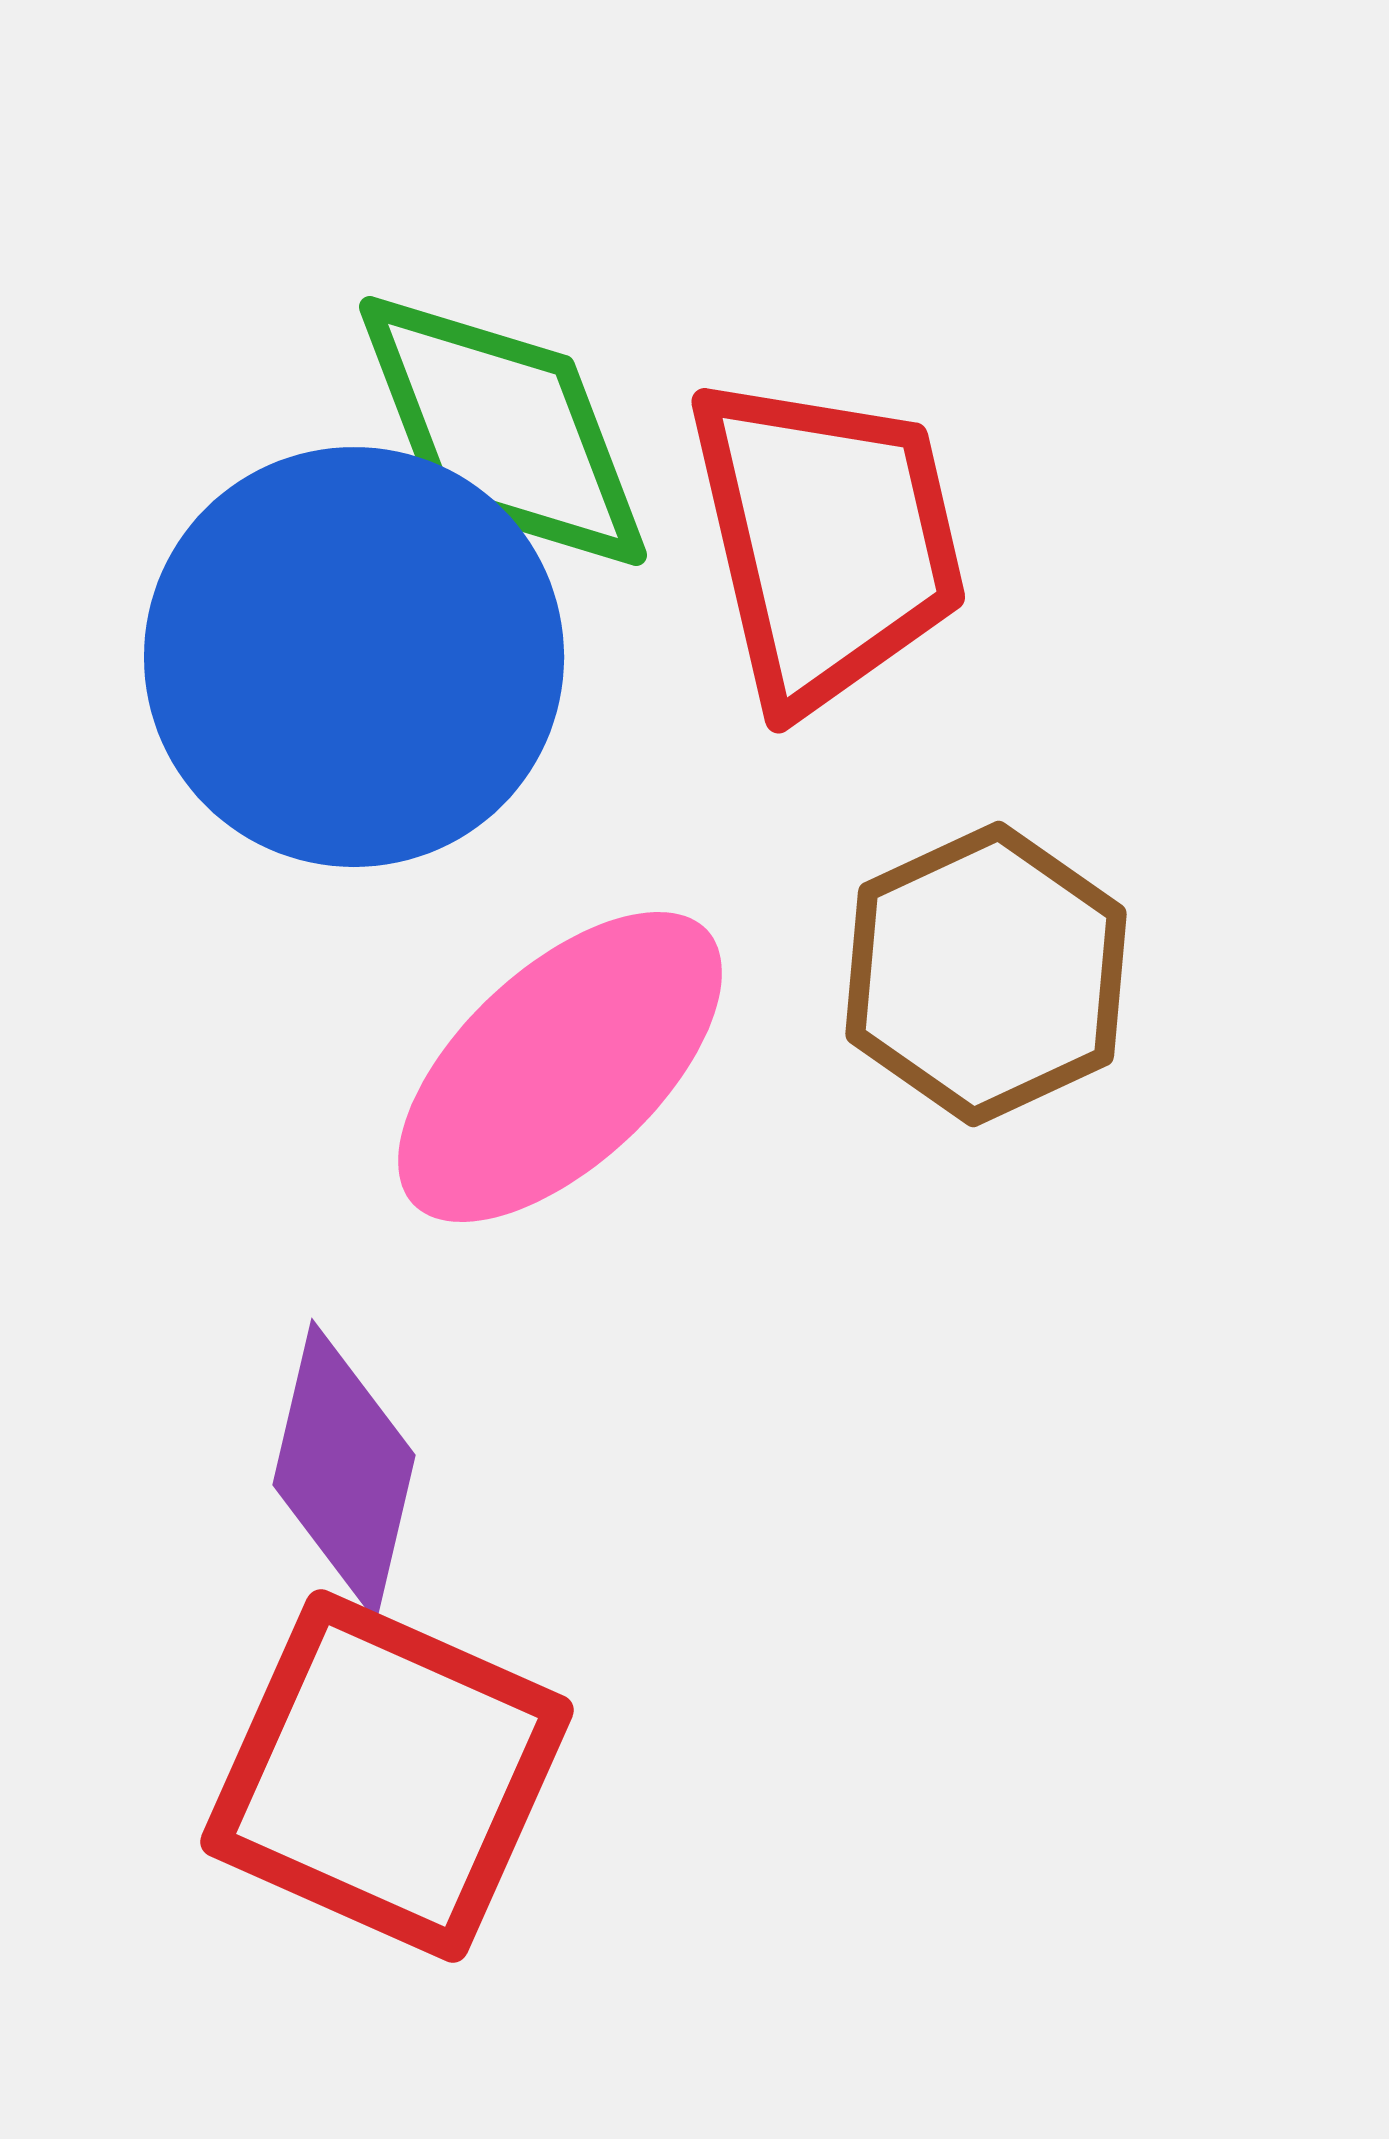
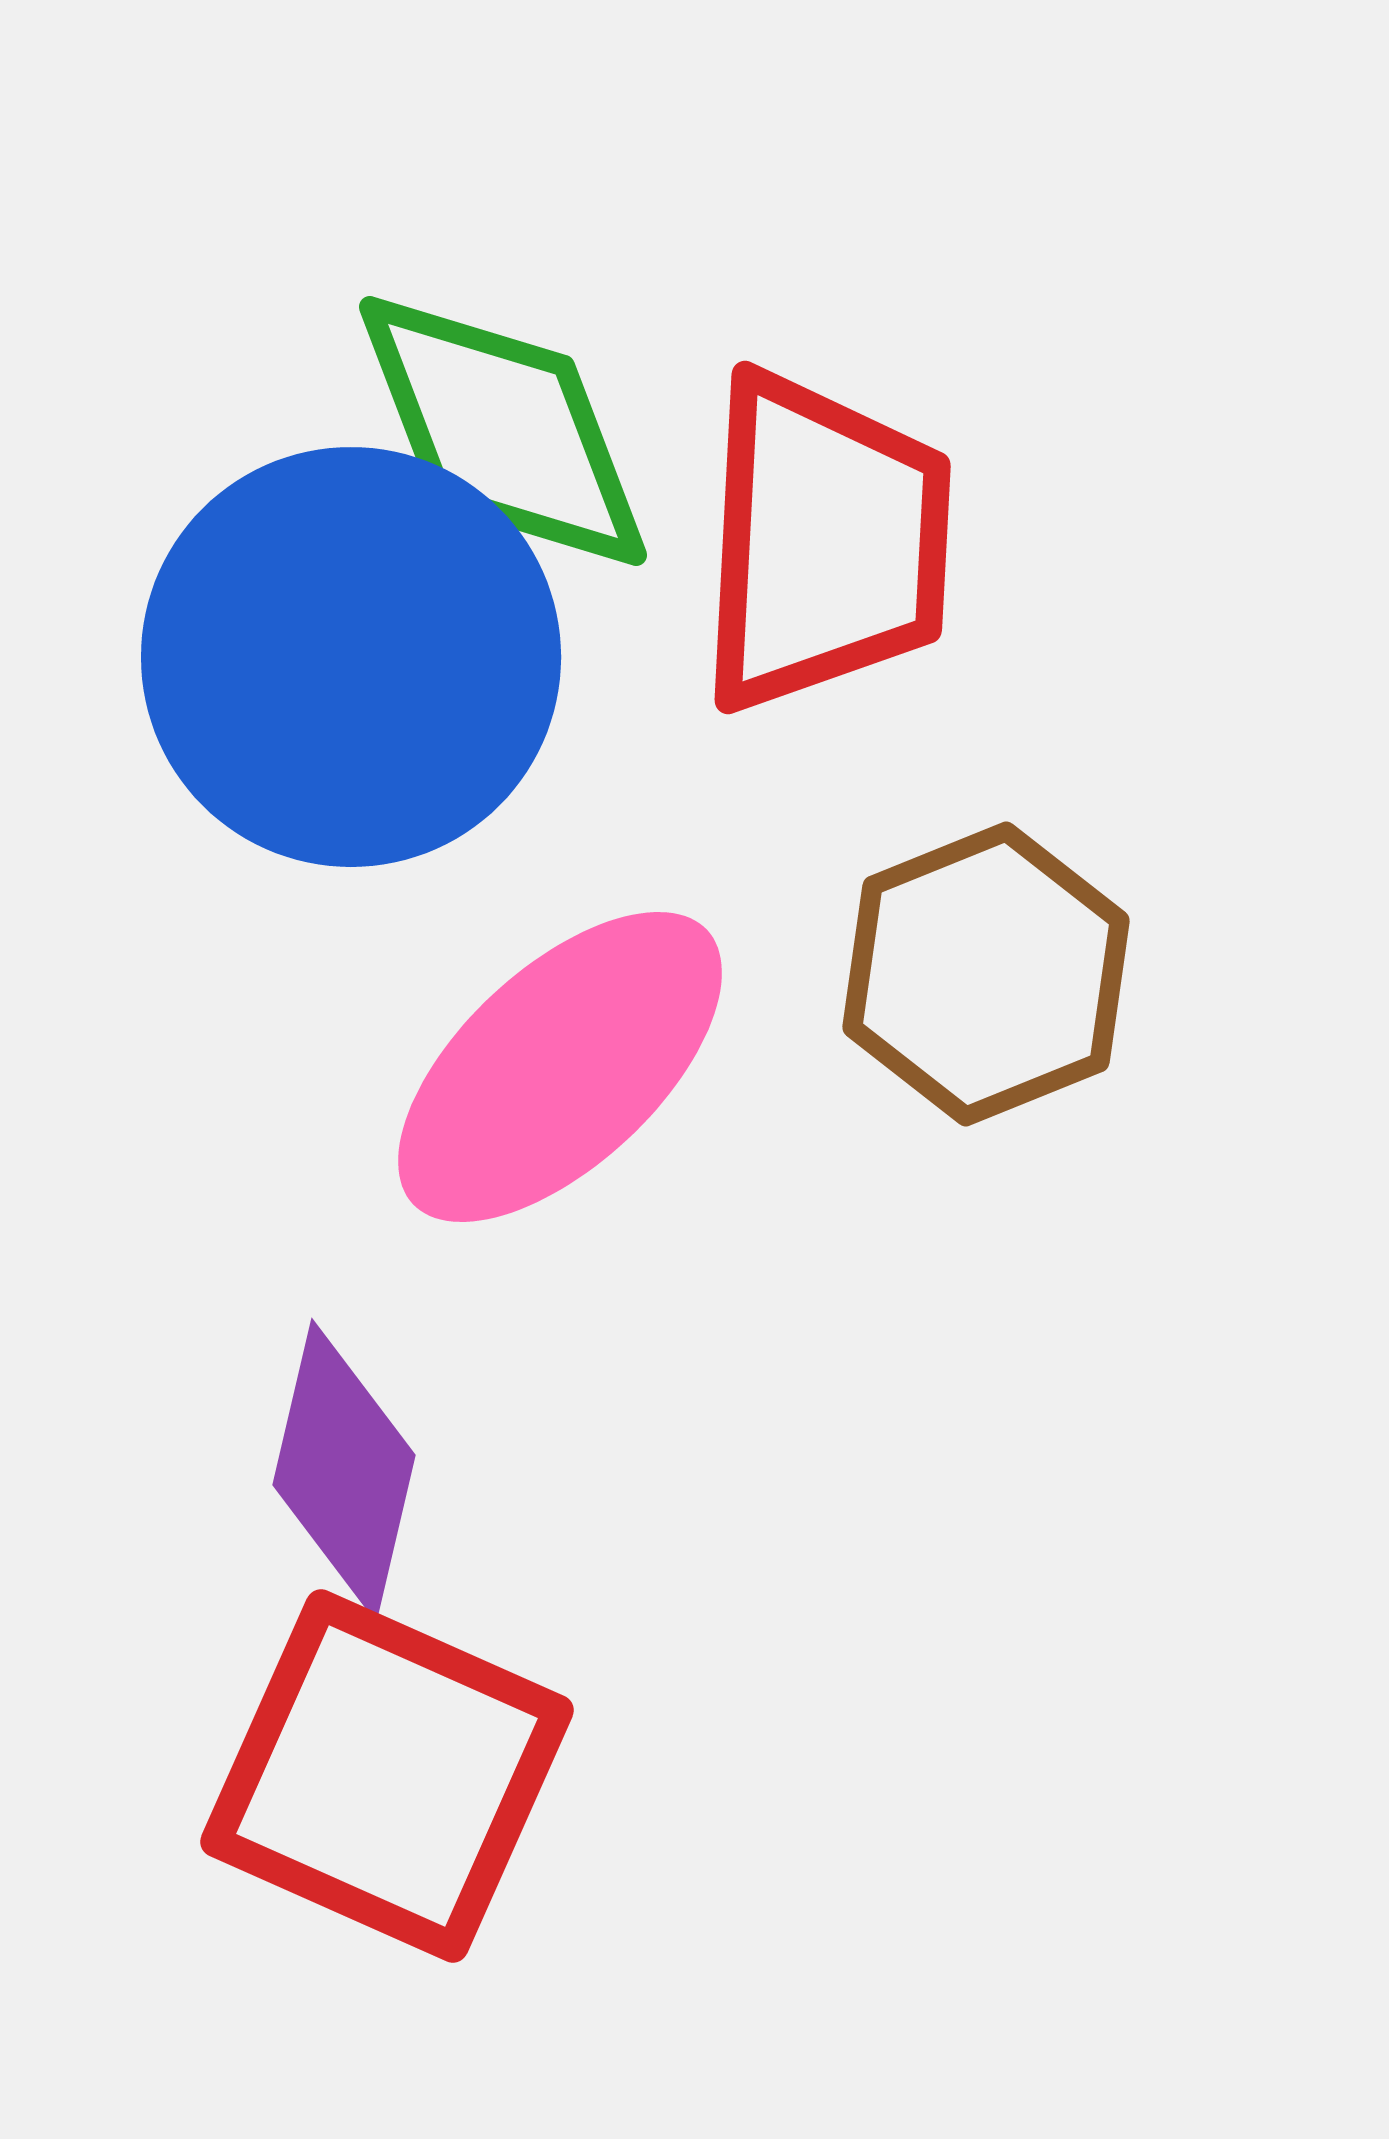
red trapezoid: moved 3 px left, 1 px down; rotated 16 degrees clockwise
blue circle: moved 3 px left
brown hexagon: rotated 3 degrees clockwise
